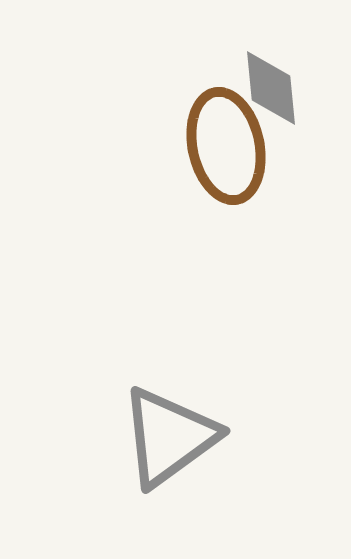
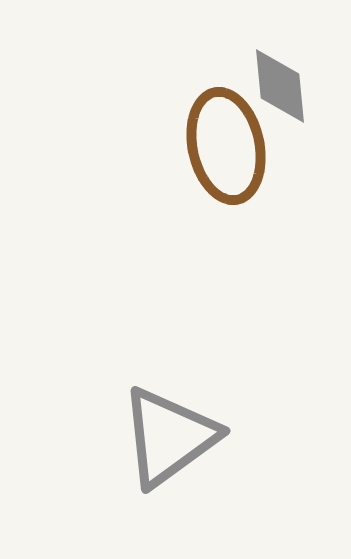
gray diamond: moved 9 px right, 2 px up
